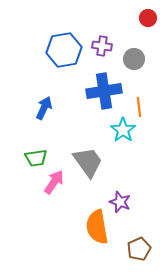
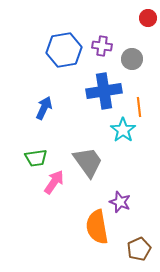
gray circle: moved 2 px left
